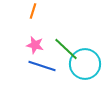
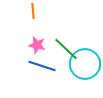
orange line: rotated 21 degrees counterclockwise
pink star: moved 2 px right
